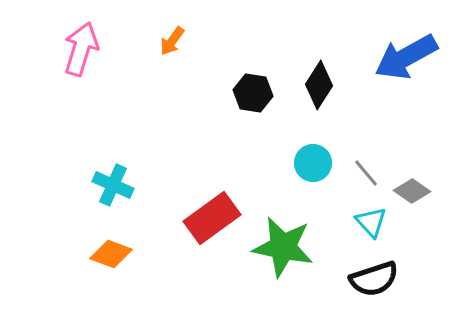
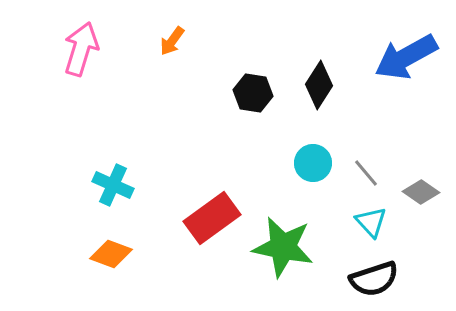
gray diamond: moved 9 px right, 1 px down
